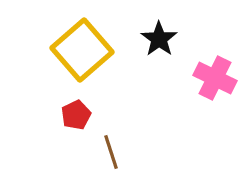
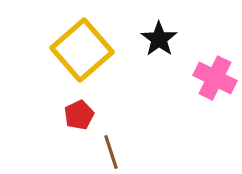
red pentagon: moved 3 px right
